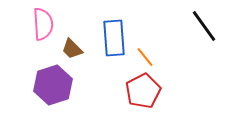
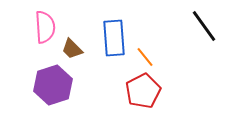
pink semicircle: moved 2 px right, 3 px down
